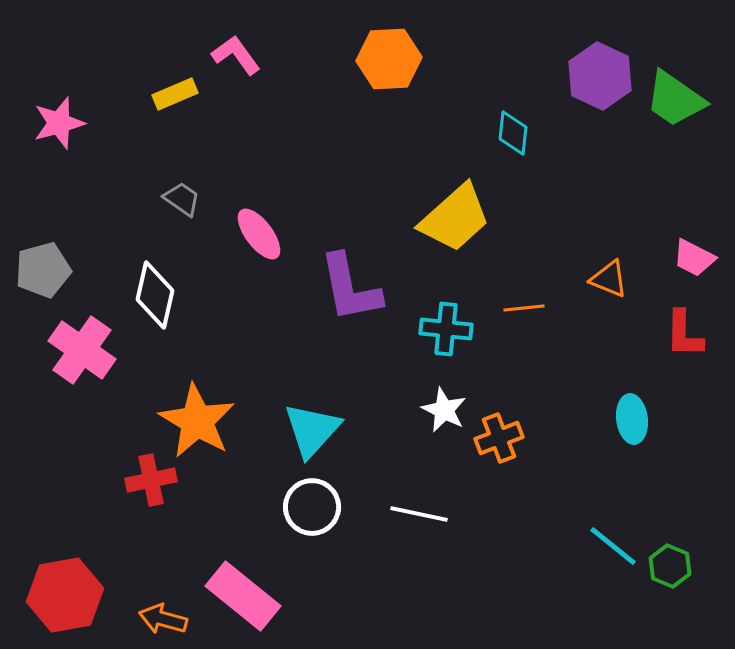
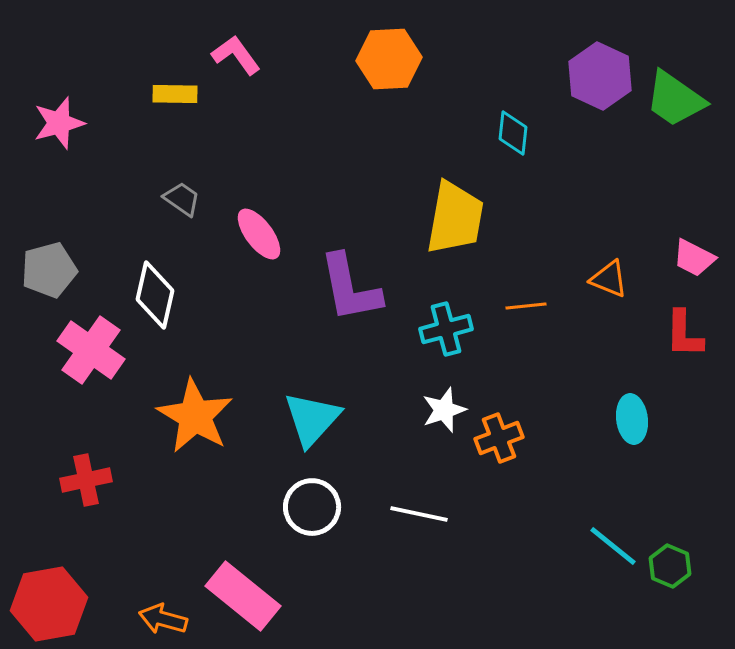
yellow rectangle: rotated 24 degrees clockwise
yellow trapezoid: rotated 38 degrees counterclockwise
gray pentagon: moved 6 px right
orange line: moved 2 px right, 2 px up
cyan cross: rotated 21 degrees counterclockwise
pink cross: moved 9 px right
white star: rotated 27 degrees clockwise
orange star: moved 2 px left, 5 px up
cyan triangle: moved 11 px up
red cross: moved 65 px left
red hexagon: moved 16 px left, 9 px down
